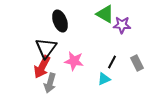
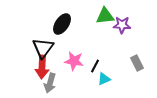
green triangle: moved 2 px down; rotated 36 degrees counterclockwise
black ellipse: moved 2 px right, 3 px down; rotated 55 degrees clockwise
black triangle: moved 3 px left
black line: moved 17 px left, 4 px down
red arrow: rotated 25 degrees counterclockwise
